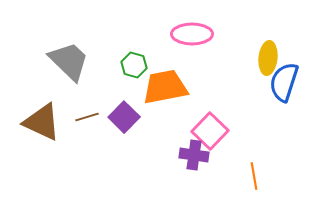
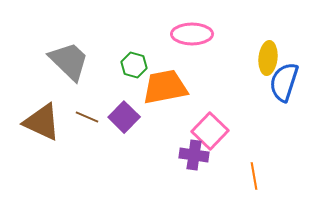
brown line: rotated 40 degrees clockwise
